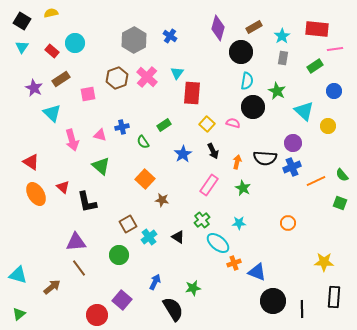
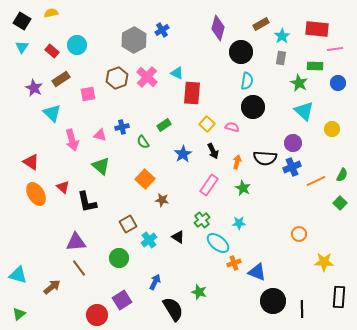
brown rectangle at (254, 27): moved 7 px right, 3 px up
blue cross at (170, 36): moved 8 px left, 6 px up; rotated 24 degrees clockwise
cyan circle at (75, 43): moved 2 px right, 2 px down
gray rectangle at (283, 58): moved 2 px left
green rectangle at (315, 66): rotated 35 degrees clockwise
cyan triangle at (177, 73): rotated 40 degrees counterclockwise
green star at (277, 91): moved 22 px right, 8 px up
blue circle at (334, 91): moved 4 px right, 8 px up
pink semicircle at (233, 123): moved 1 px left, 4 px down
yellow circle at (328, 126): moved 4 px right, 3 px down
green semicircle at (342, 175): rotated 112 degrees counterclockwise
green square at (340, 203): rotated 24 degrees clockwise
orange circle at (288, 223): moved 11 px right, 11 px down
cyan cross at (149, 237): moved 3 px down
green circle at (119, 255): moved 3 px down
green star at (193, 288): moved 6 px right, 4 px down; rotated 28 degrees clockwise
black rectangle at (334, 297): moved 5 px right
purple square at (122, 300): rotated 18 degrees clockwise
